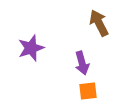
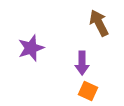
purple arrow: rotated 15 degrees clockwise
orange square: rotated 30 degrees clockwise
